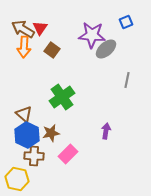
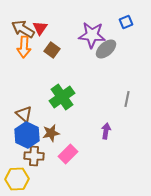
gray line: moved 19 px down
yellow hexagon: rotated 15 degrees counterclockwise
